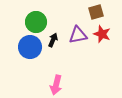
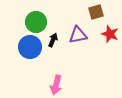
red star: moved 8 px right
